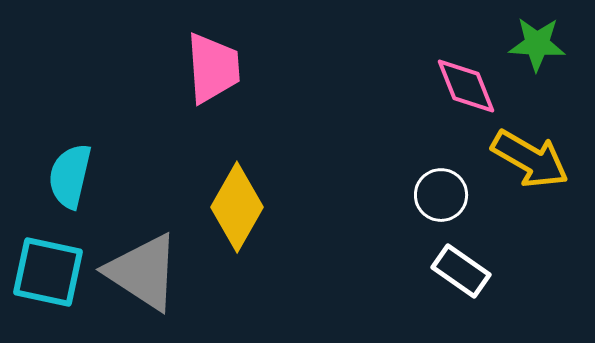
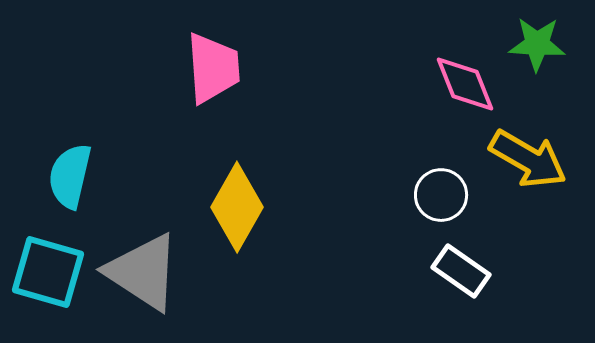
pink diamond: moved 1 px left, 2 px up
yellow arrow: moved 2 px left
cyan square: rotated 4 degrees clockwise
